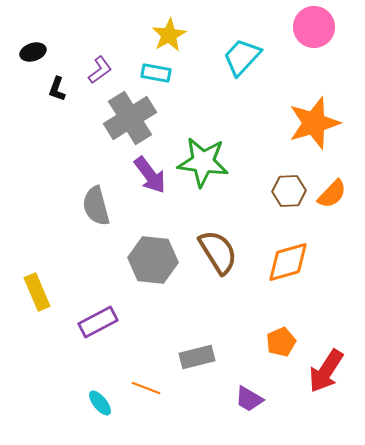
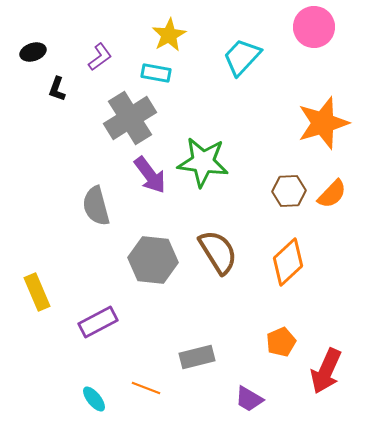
purple L-shape: moved 13 px up
orange star: moved 9 px right
orange diamond: rotated 27 degrees counterclockwise
red arrow: rotated 9 degrees counterclockwise
cyan ellipse: moved 6 px left, 4 px up
